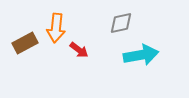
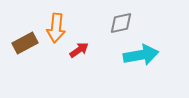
red arrow: rotated 72 degrees counterclockwise
